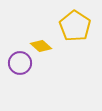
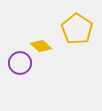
yellow pentagon: moved 2 px right, 3 px down
